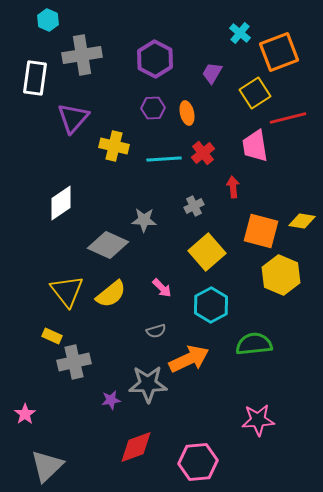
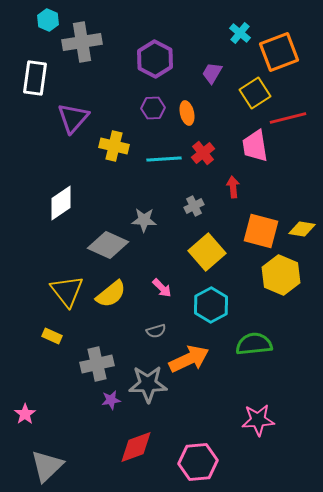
gray cross at (82, 55): moved 13 px up
yellow diamond at (302, 221): moved 8 px down
gray cross at (74, 362): moved 23 px right, 2 px down
